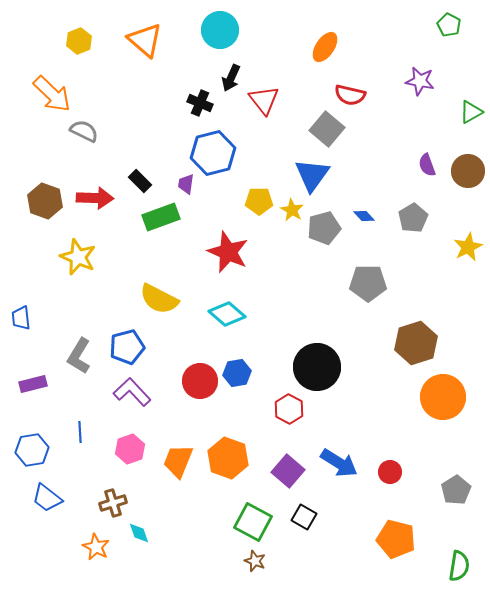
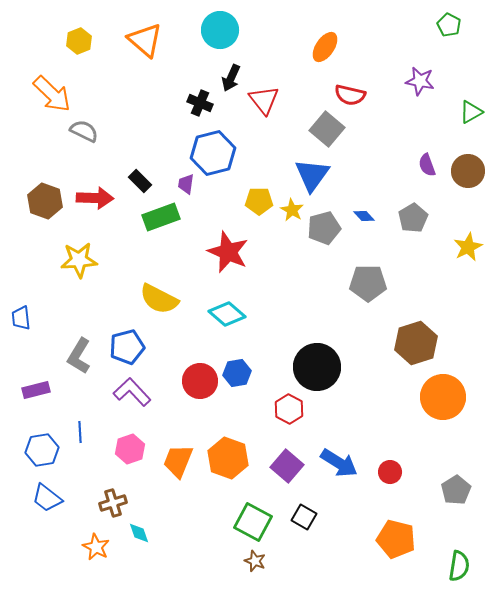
yellow star at (78, 257): moved 1 px right, 3 px down; rotated 27 degrees counterclockwise
purple rectangle at (33, 384): moved 3 px right, 6 px down
blue hexagon at (32, 450): moved 10 px right
purple square at (288, 471): moved 1 px left, 5 px up
